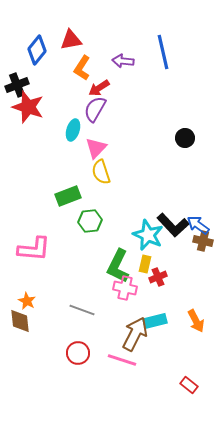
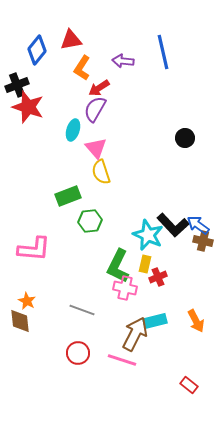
pink triangle: rotated 25 degrees counterclockwise
